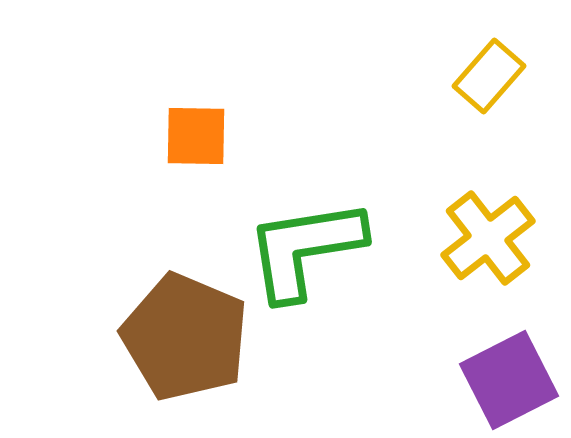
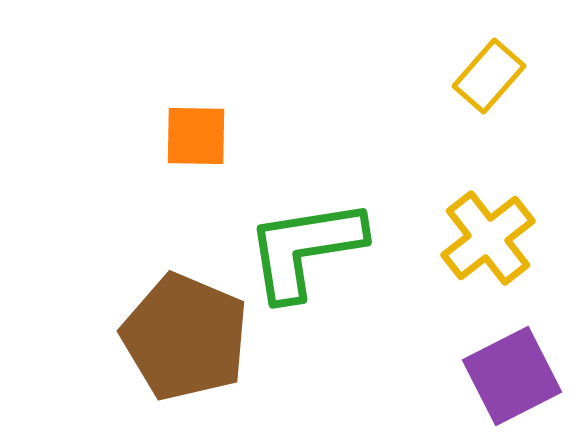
purple square: moved 3 px right, 4 px up
